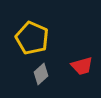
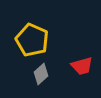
yellow pentagon: moved 2 px down
